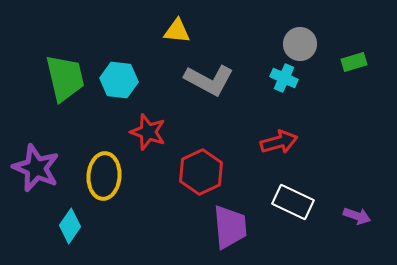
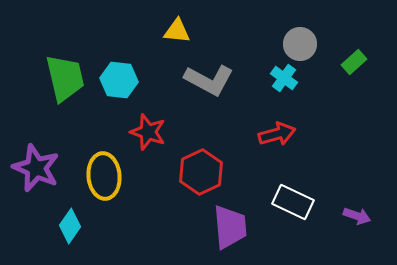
green rectangle: rotated 25 degrees counterclockwise
cyan cross: rotated 12 degrees clockwise
red arrow: moved 2 px left, 8 px up
yellow ellipse: rotated 9 degrees counterclockwise
